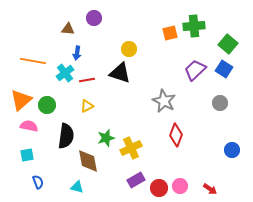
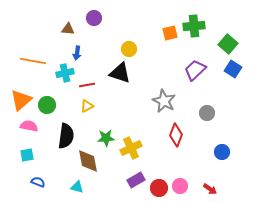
blue square: moved 9 px right
cyan cross: rotated 24 degrees clockwise
red line: moved 5 px down
gray circle: moved 13 px left, 10 px down
green star: rotated 12 degrees clockwise
blue circle: moved 10 px left, 2 px down
blue semicircle: rotated 48 degrees counterclockwise
